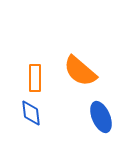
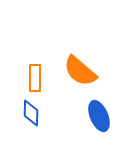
blue diamond: rotated 8 degrees clockwise
blue ellipse: moved 2 px left, 1 px up
